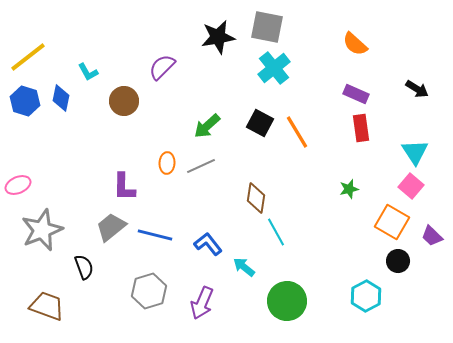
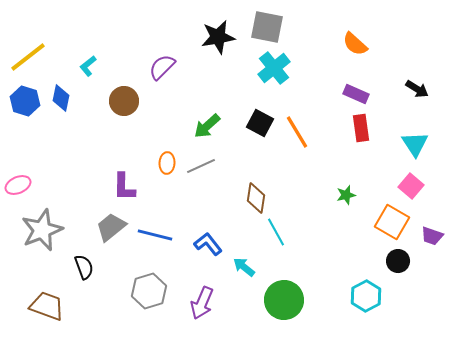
cyan L-shape: moved 6 px up; rotated 80 degrees clockwise
cyan triangle: moved 8 px up
green star: moved 3 px left, 6 px down
purple trapezoid: rotated 25 degrees counterclockwise
green circle: moved 3 px left, 1 px up
